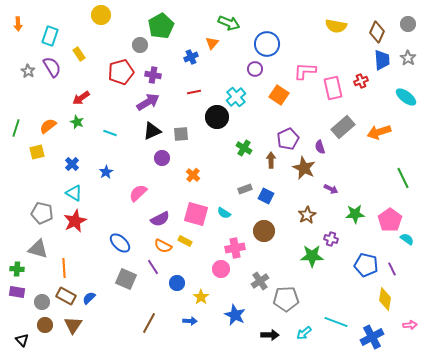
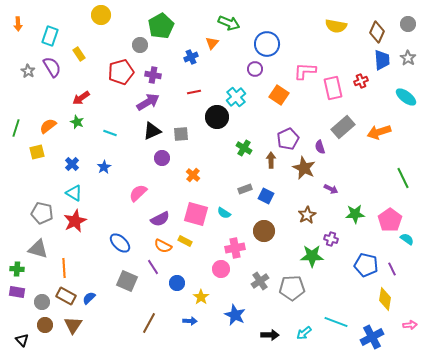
blue star at (106, 172): moved 2 px left, 5 px up
gray square at (126, 279): moved 1 px right, 2 px down
gray pentagon at (286, 299): moved 6 px right, 11 px up
